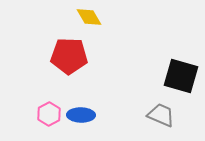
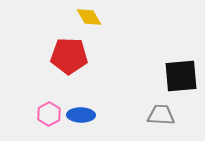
black square: rotated 21 degrees counterclockwise
gray trapezoid: rotated 20 degrees counterclockwise
